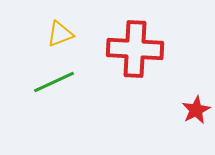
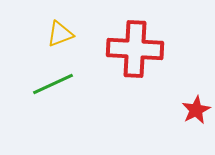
green line: moved 1 px left, 2 px down
